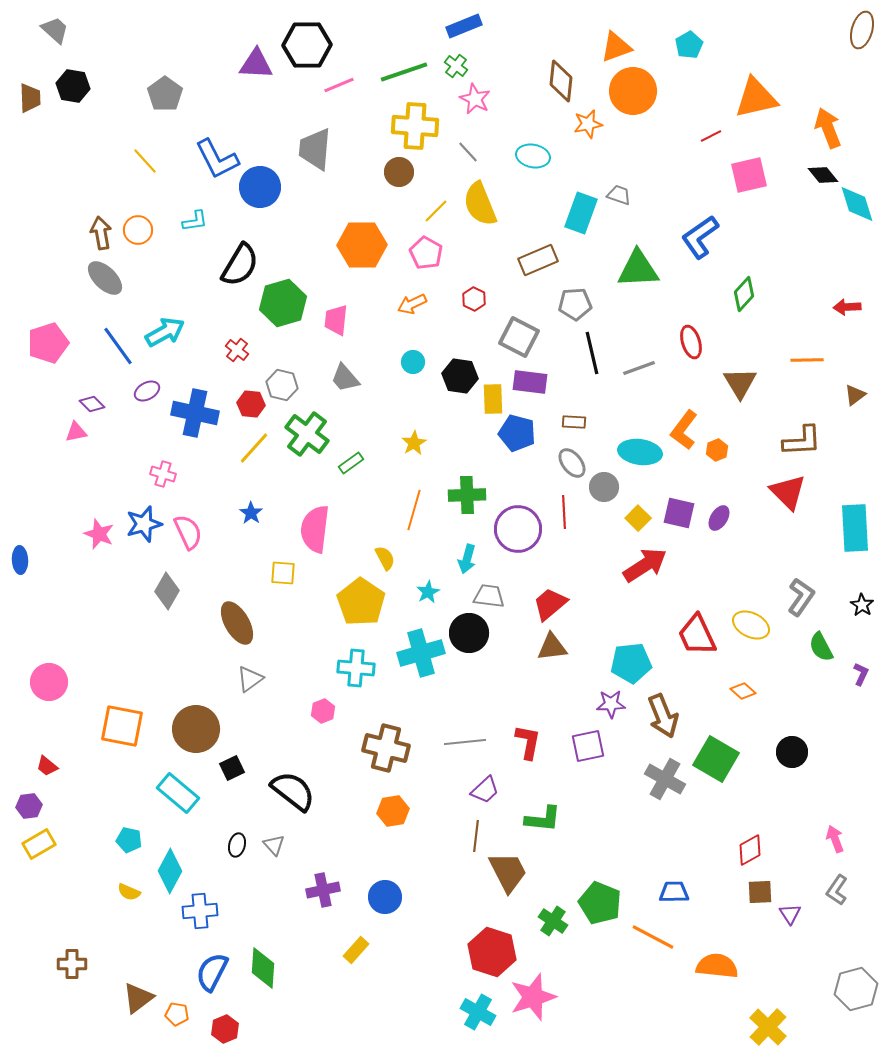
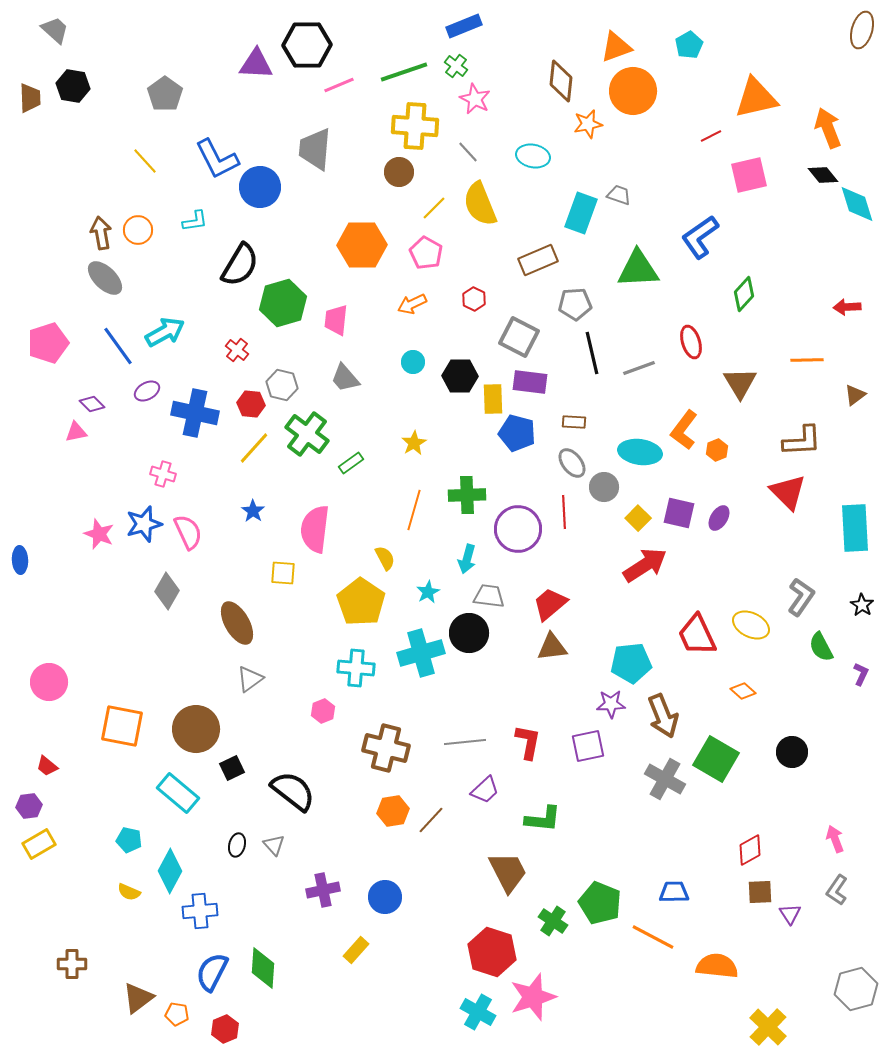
yellow line at (436, 211): moved 2 px left, 3 px up
black hexagon at (460, 376): rotated 8 degrees counterclockwise
blue star at (251, 513): moved 2 px right, 2 px up
brown line at (476, 836): moved 45 px left, 16 px up; rotated 36 degrees clockwise
